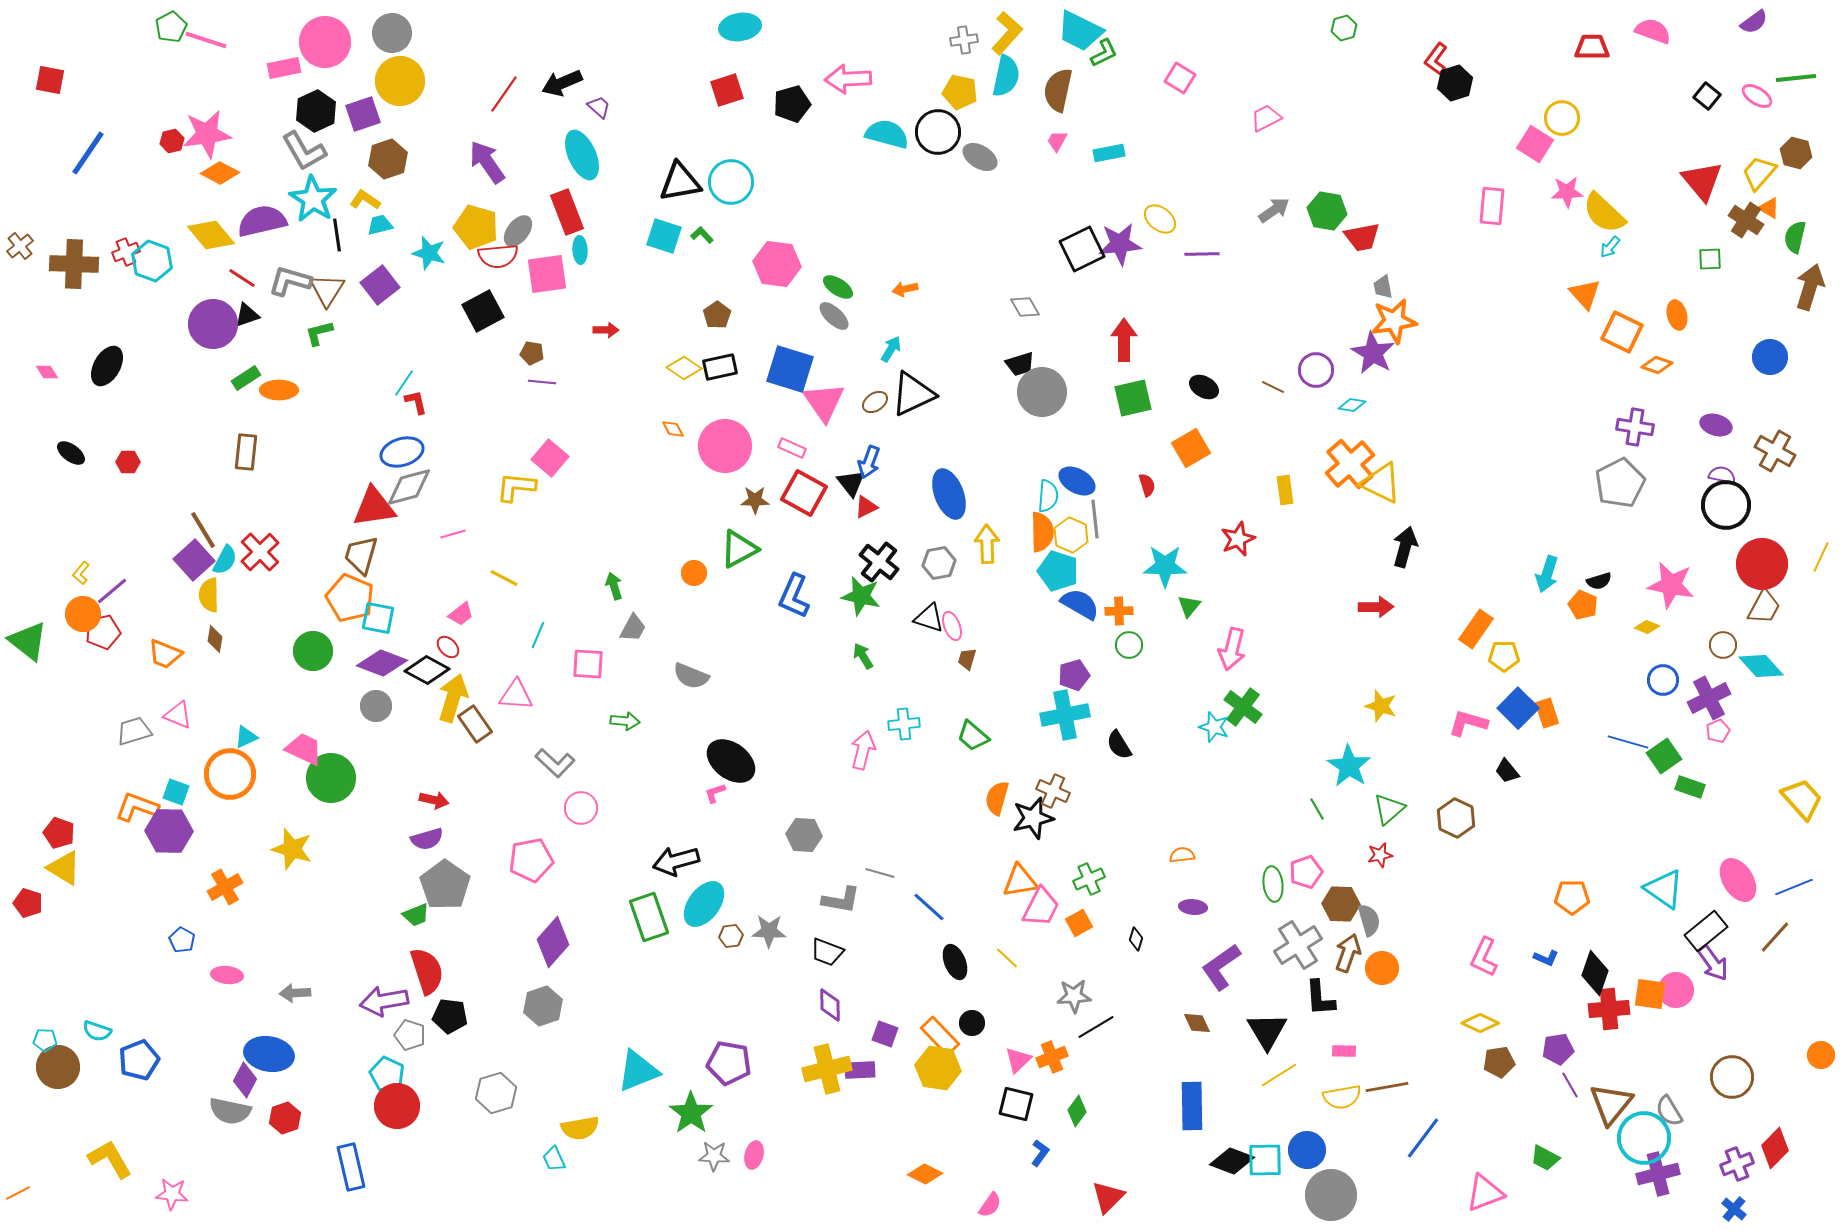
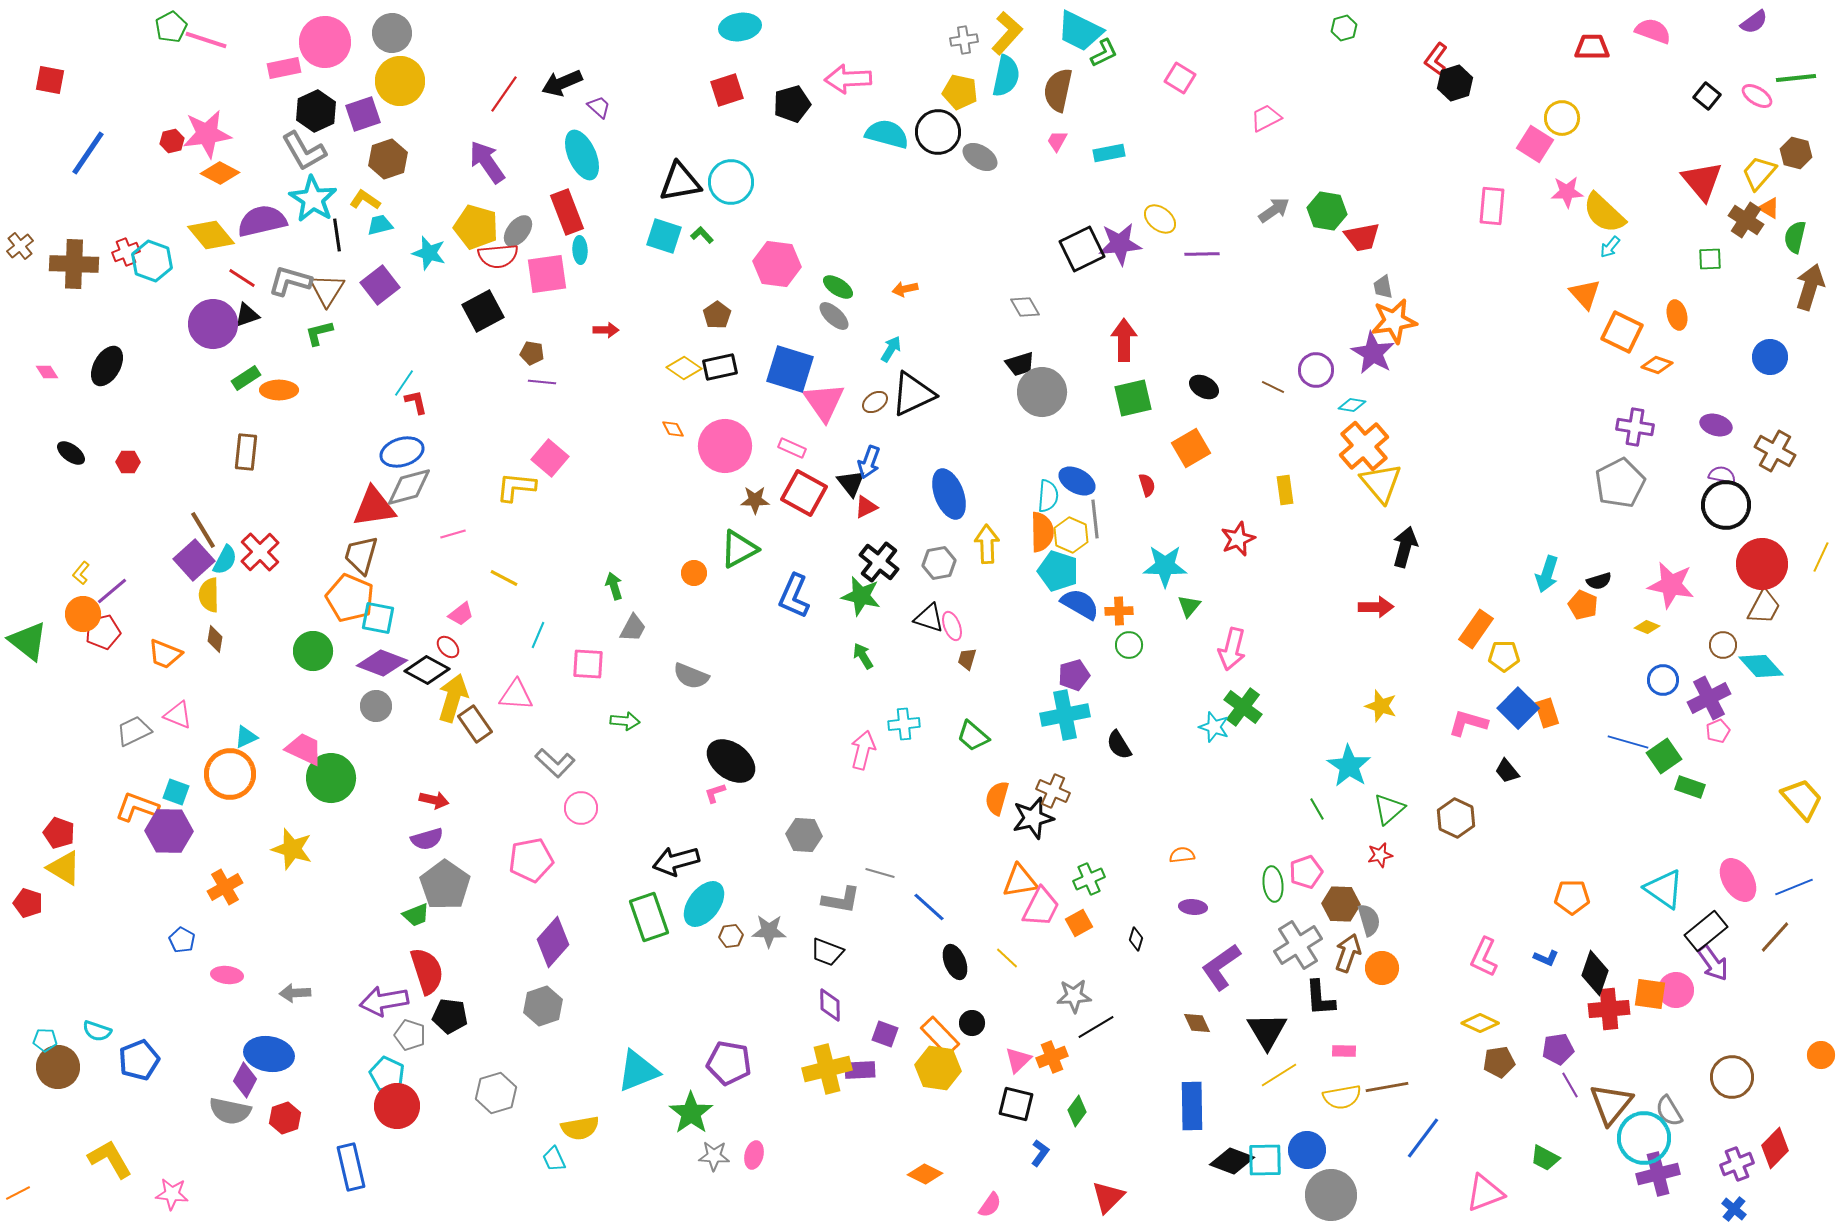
orange cross at (1350, 464): moved 14 px right, 18 px up
yellow triangle at (1381, 483): rotated 24 degrees clockwise
gray trapezoid at (134, 731): rotated 9 degrees counterclockwise
